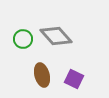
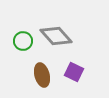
green circle: moved 2 px down
purple square: moved 7 px up
